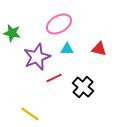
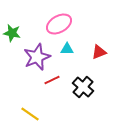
red triangle: moved 3 px down; rotated 35 degrees counterclockwise
red line: moved 2 px left, 2 px down
